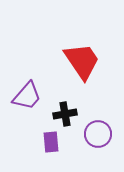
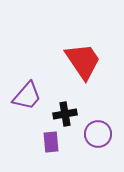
red trapezoid: moved 1 px right
